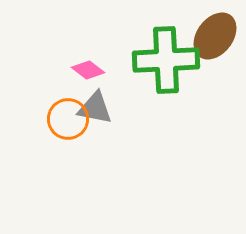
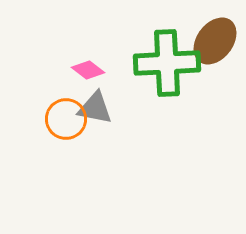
brown ellipse: moved 5 px down
green cross: moved 1 px right, 3 px down
orange circle: moved 2 px left
